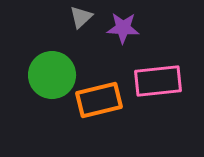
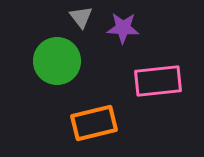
gray triangle: rotated 25 degrees counterclockwise
green circle: moved 5 px right, 14 px up
orange rectangle: moved 5 px left, 23 px down
